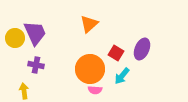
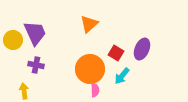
yellow circle: moved 2 px left, 2 px down
pink semicircle: rotated 96 degrees counterclockwise
